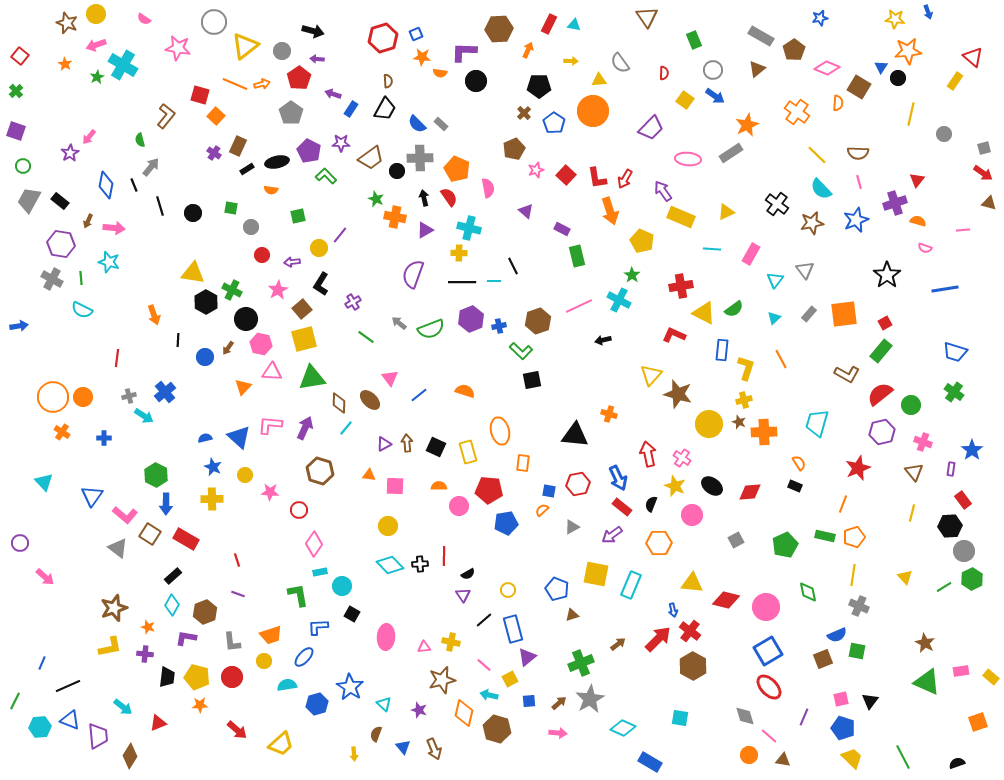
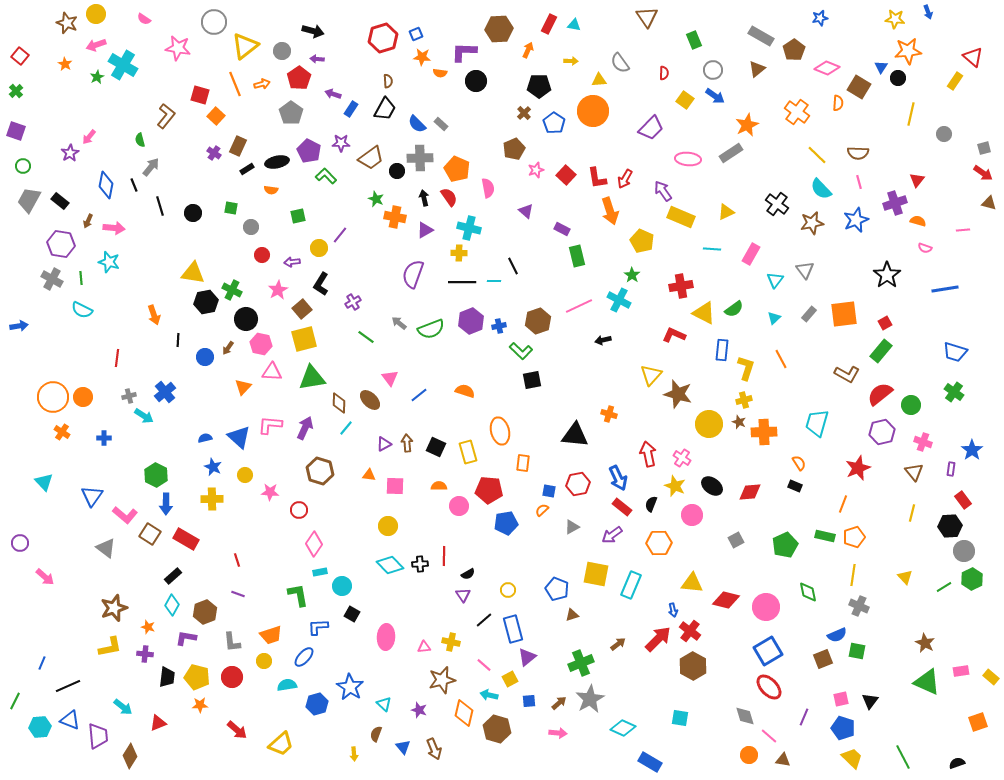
orange line at (235, 84): rotated 45 degrees clockwise
black hexagon at (206, 302): rotated 20 degrees clockwise
purple hexagon at (471, 319): moved 2 px down
gray triangle at (118, 548): moved 12 px left
